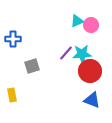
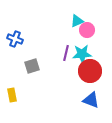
pink circle: moved 4 px left, 5 px down
blue cross: moved 2 px right; rotated 21 degrees clockwise
purple line: rotated 28 degrees counterclockwise
blue triangle: moved 1 px left
